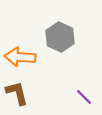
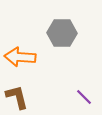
gray hexagon: moved 2 px right, 4 px up; rotated 24 degrees counterclockwise
brown L-shape: moved 4 px down
